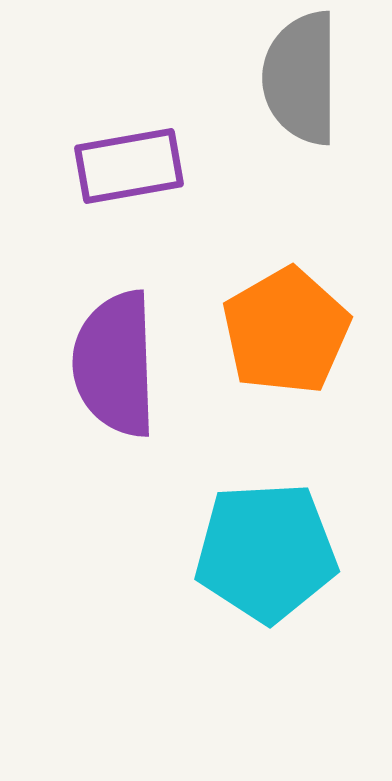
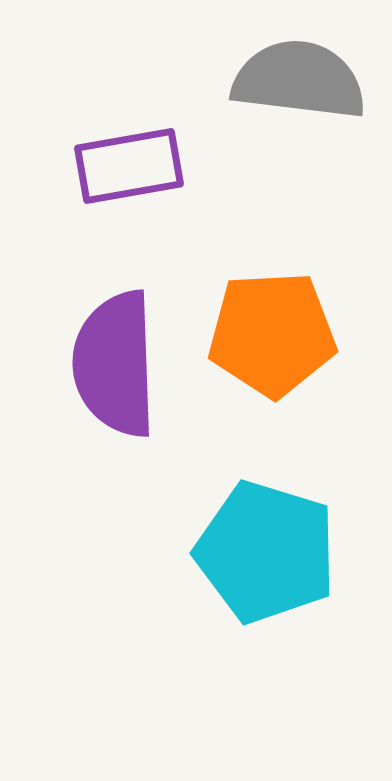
gray semicircle: moved 2 px left, 2 px down; rotated 97 degrees clockwise
orange pentagon: moved 14 px left, 3 px down; rotated 27 degrees clockwise
cyan pentagon: rotated 20 degrees clockwise
